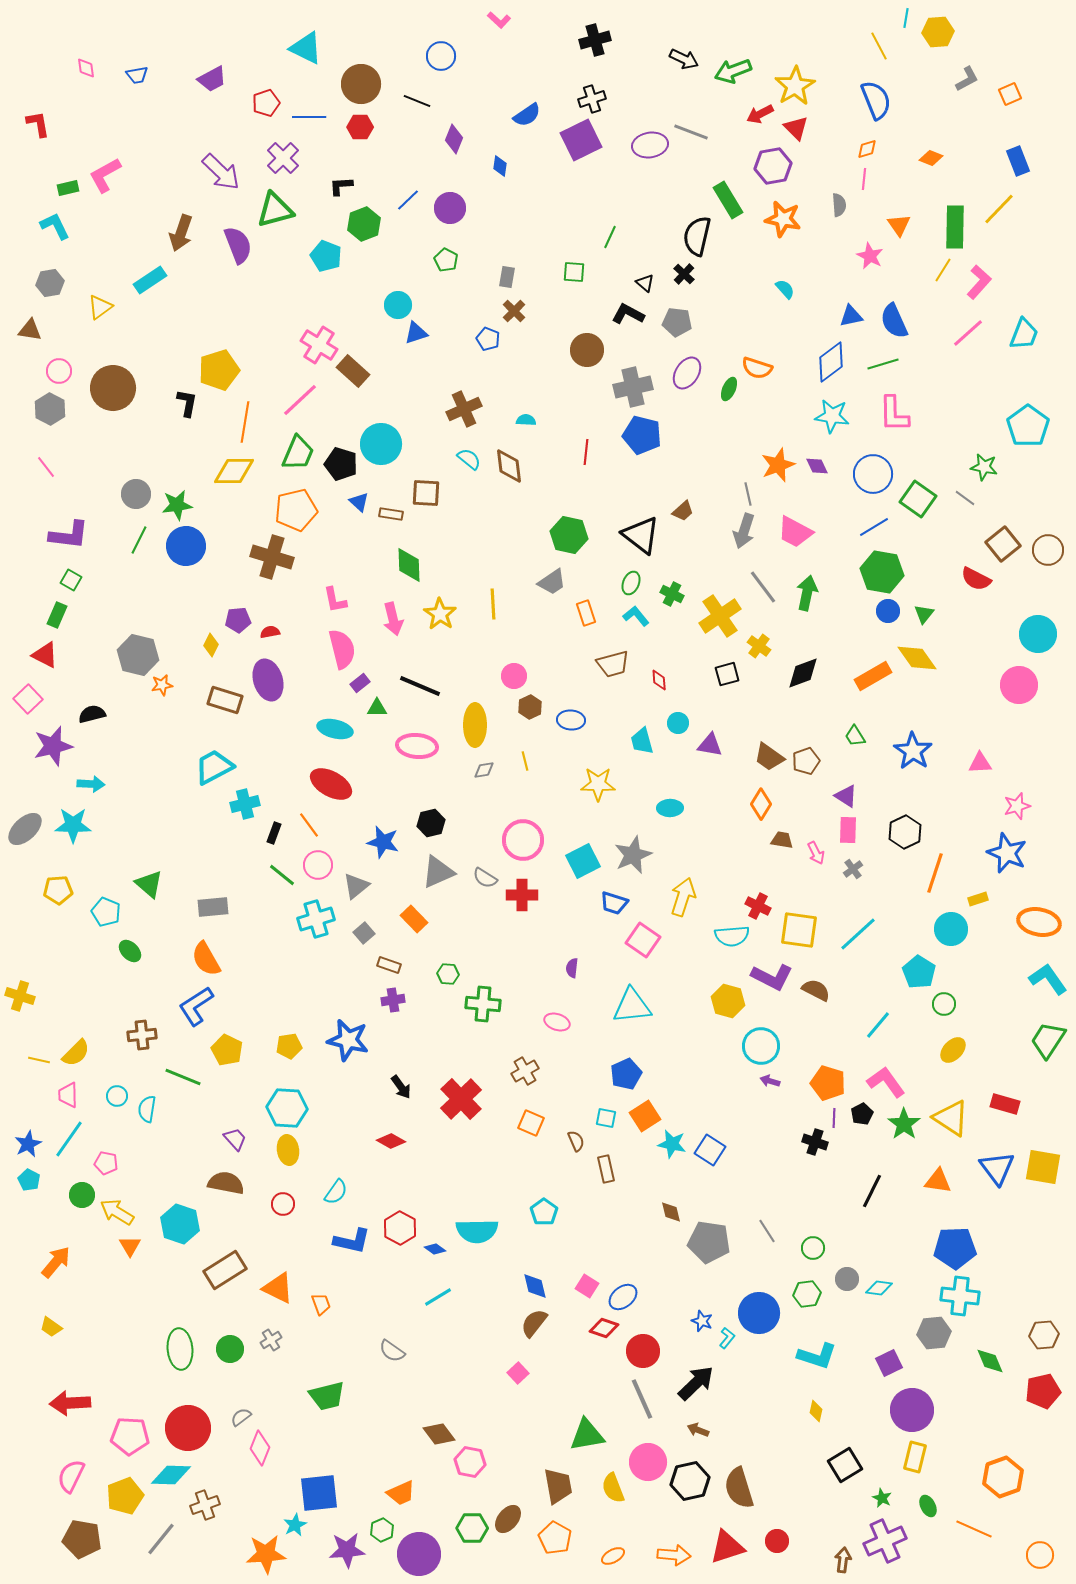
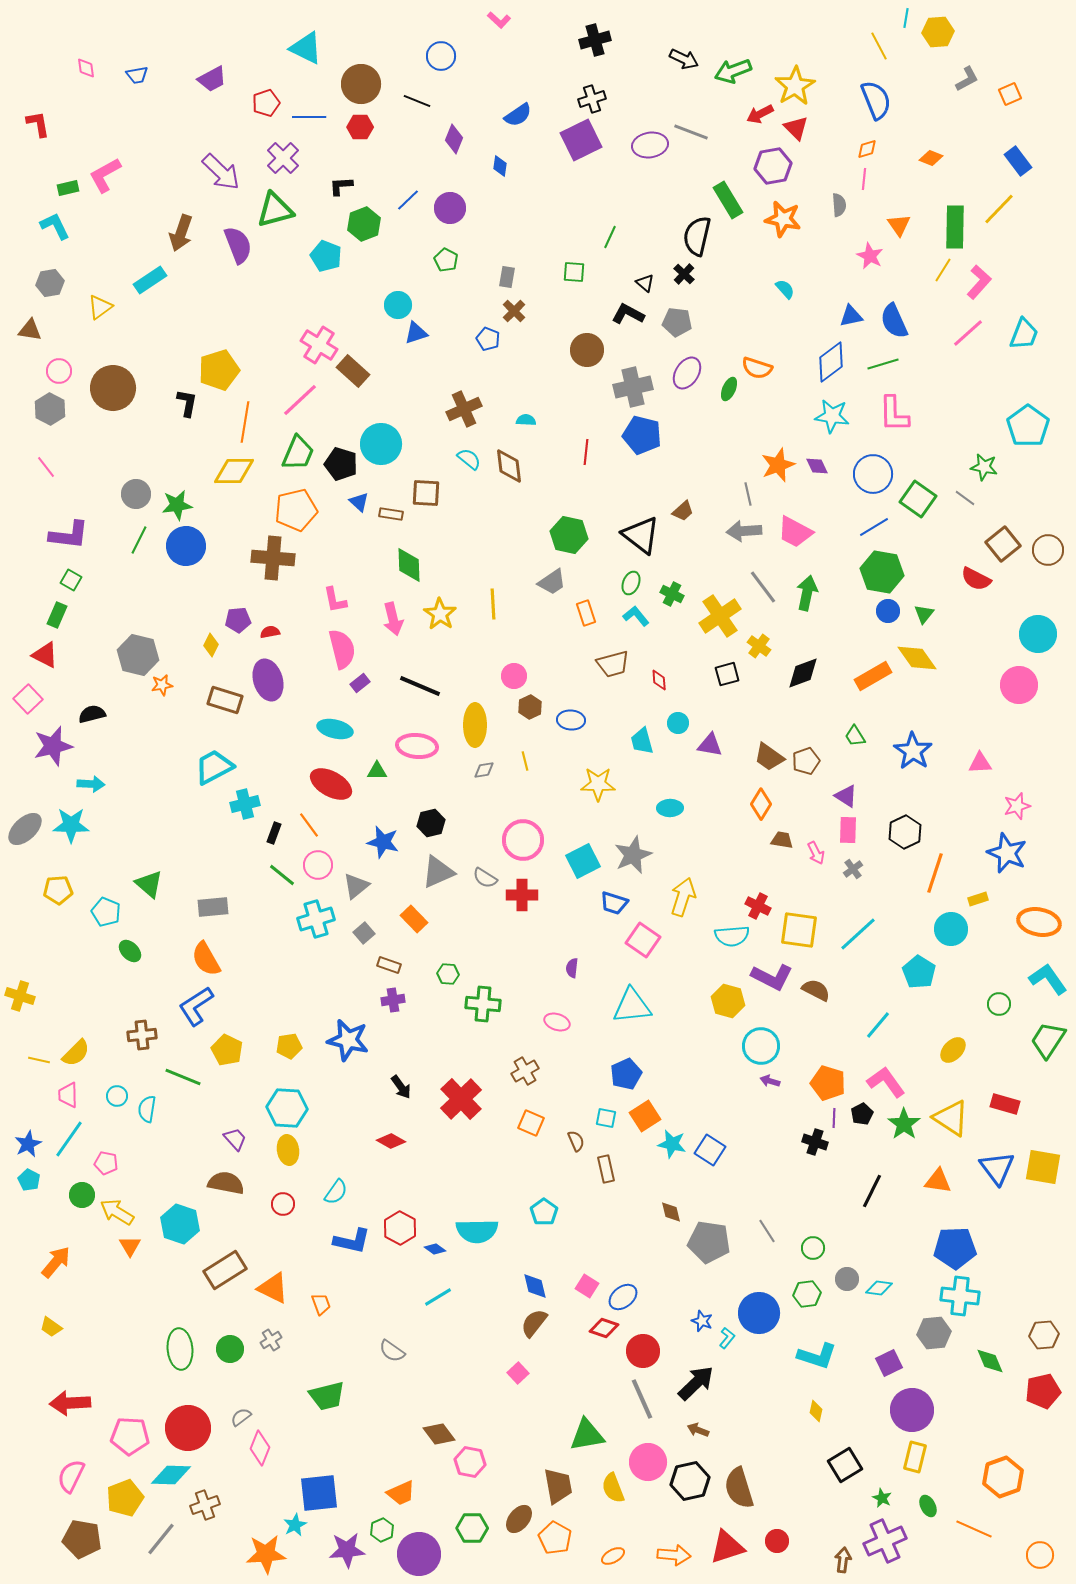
blue semicircle at (527, 115): moved 9 px left
blue rectangle at (1018, 161): rotated 16 degrees counterclockwise
gray arrow at (744, 531): rotated 68 degrees clockwise
brown cross at (272, 557): moved 1 px right, 1 px down; rotated 12 degrees counterclockwise
green triangle at (377, 708): moved 63 px down
cyan star at (73, 825): moved 2 px left
green circle at (944, 1004): moved 55 px right
orange triangle at (278, 1288): moved 5 px left
yellow pentagon at (125, 1496): moved 2 px down
brown ellipse at (508, 1519): moved 11 px right
